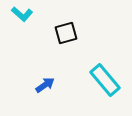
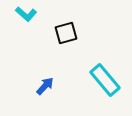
cyan L-shape: moved 4 px right
blue arrow: moved 1 px down; rotated 12 degrees counterclockwise
